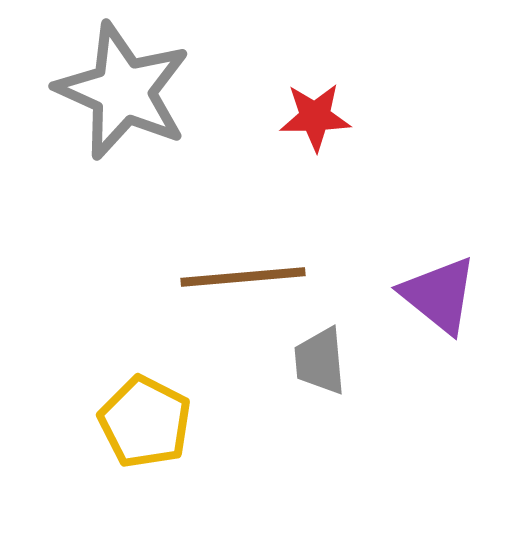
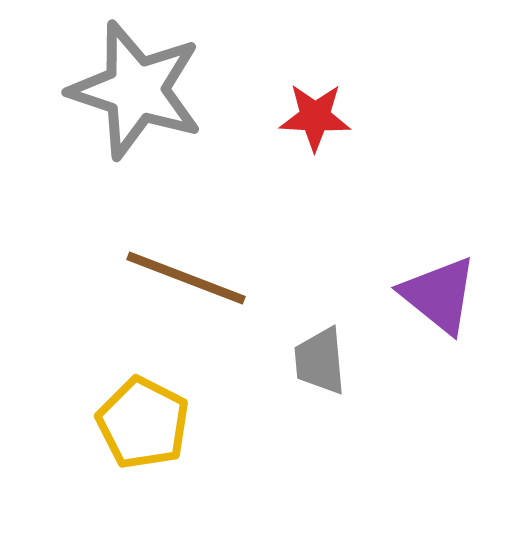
gray star: moved 13 px right, 1 px up; rotated 6 degrees counterclockwise
red star: rotated 4 degrees clockwise
brown line: moved 57 px left, 1 px down; rotated 26 degrees clockwise
yellow pentagon: moved 2 px left, 1 px down
